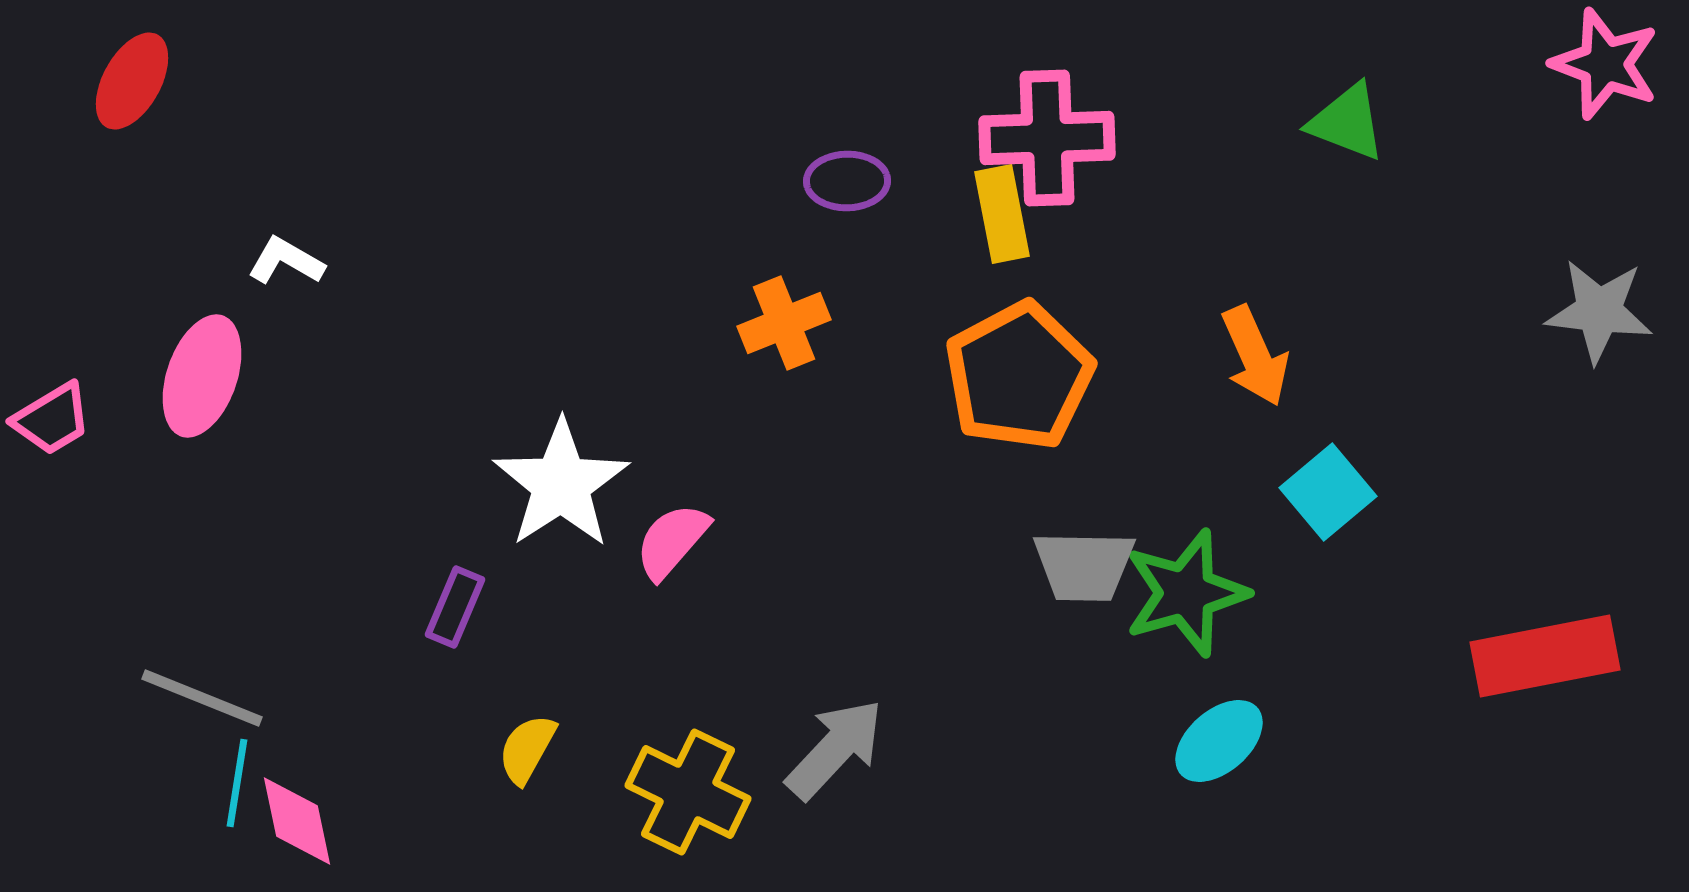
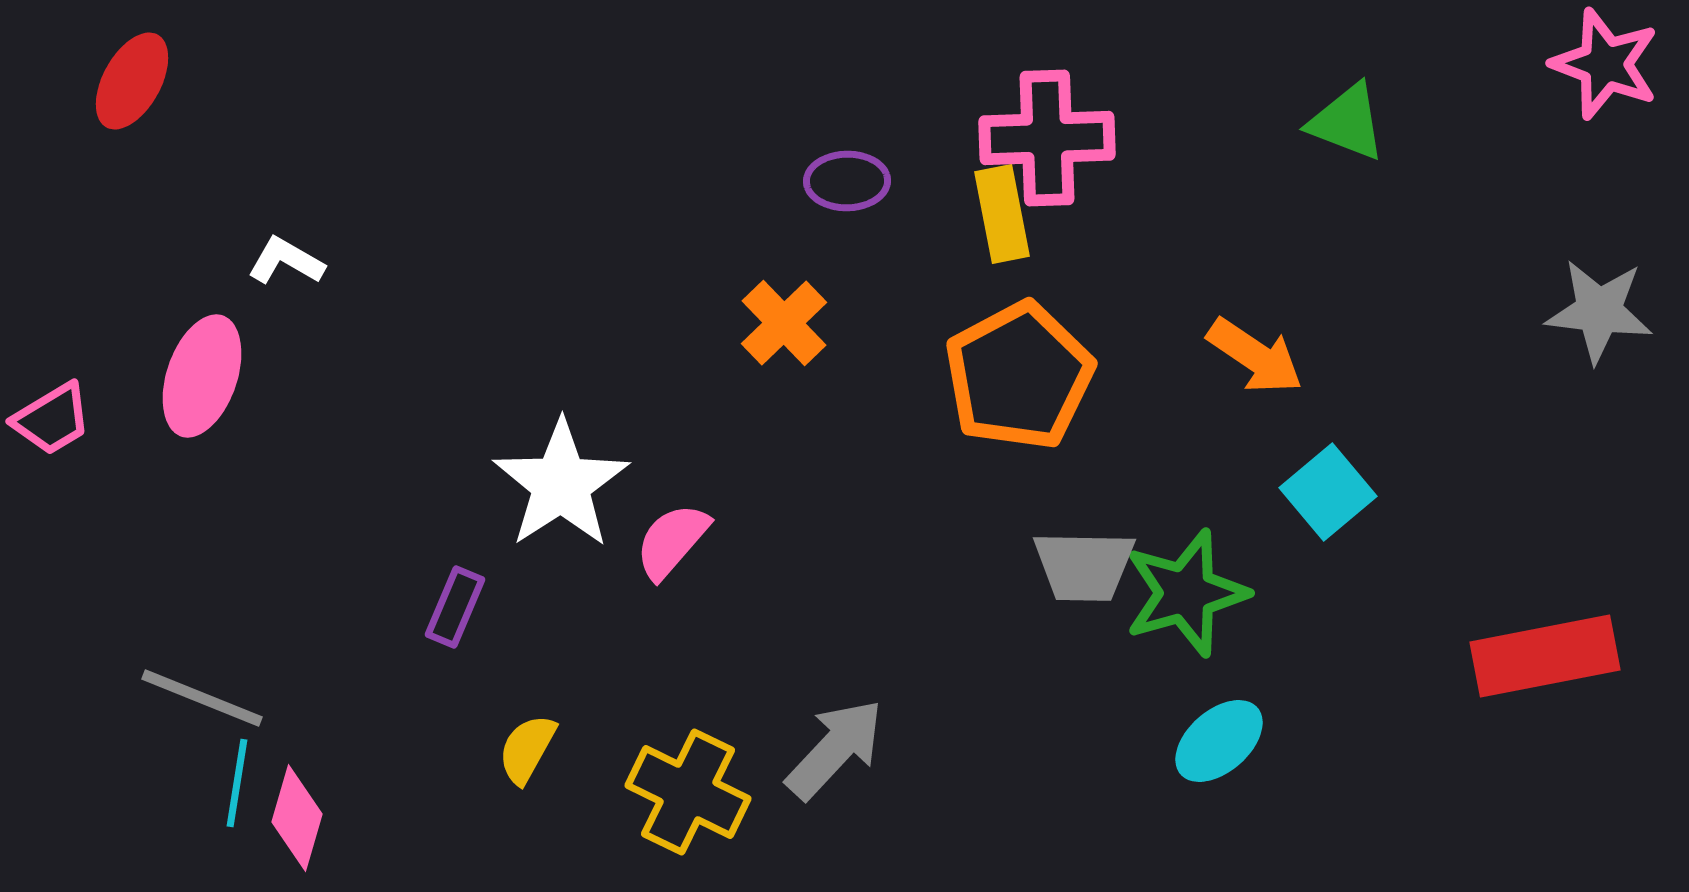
orange cross: rotated 22 degrees counterclockwise
orange arrow: rotated 32 degrees counterclockwise
pink diamond: moved 3 px up; rotated 28 degrees clockwise
